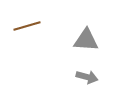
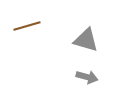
gray triangle: rotated 12 degrees clockwise
